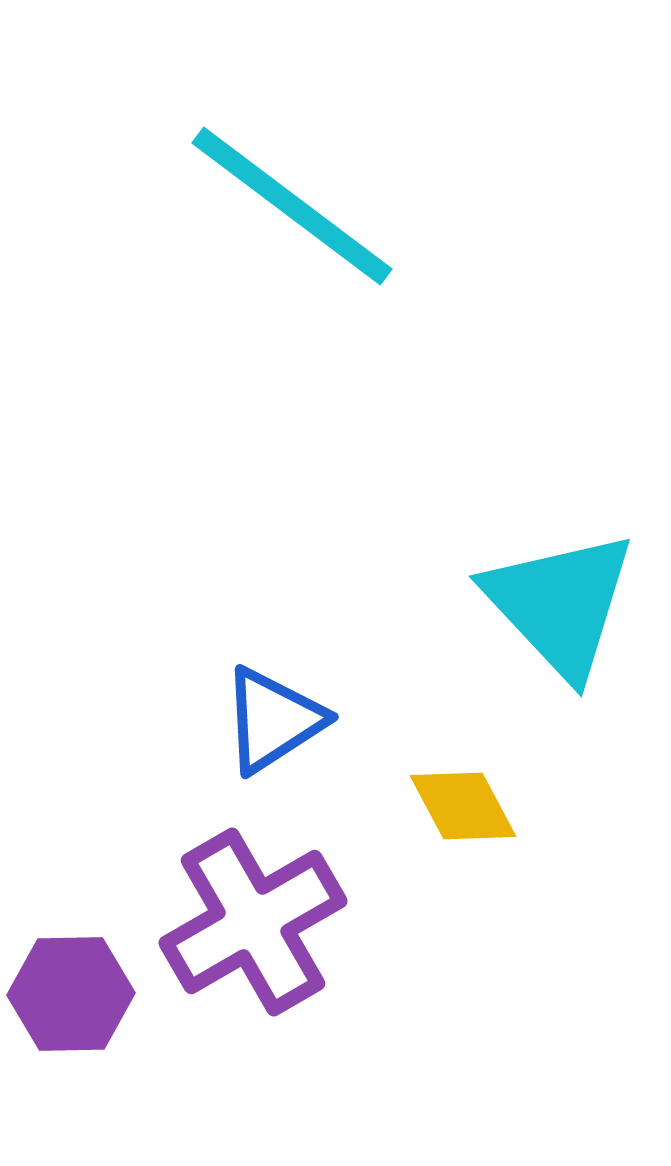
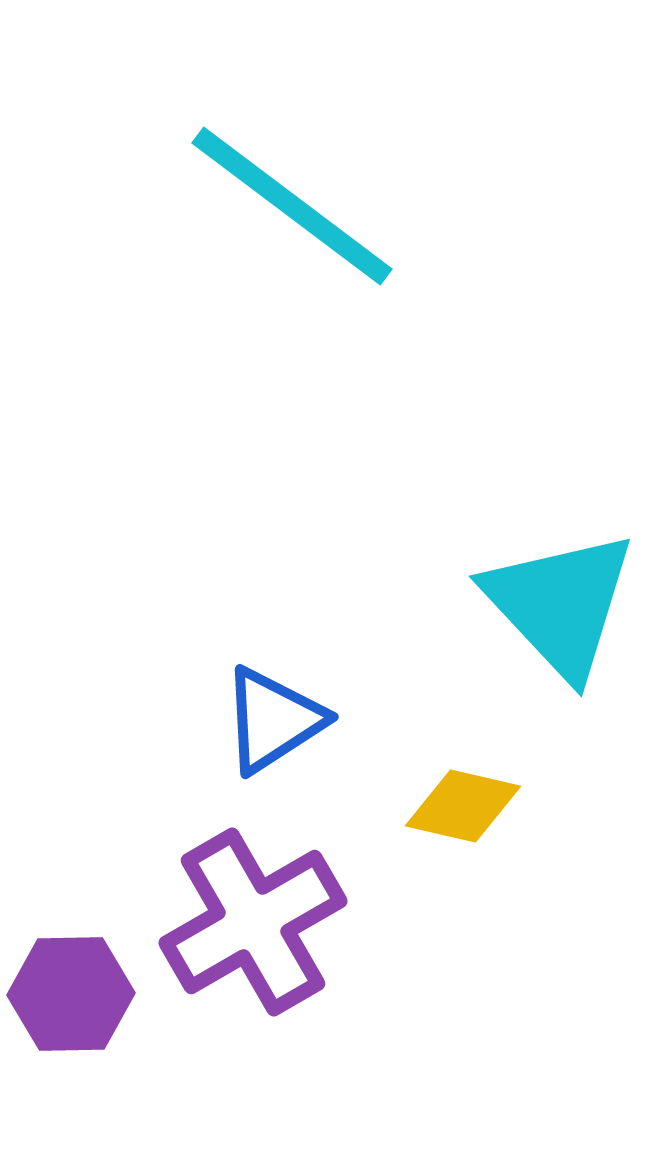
yellow diamond: rotated 49 degrees counterclockwise
